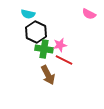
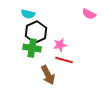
black hexagon: rotated 10 degrees clockwise
green cross: moved 12 px left, 1 px up
red line: rotated 12 degrees counterclockwise
